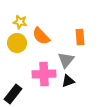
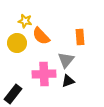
yellow star: moved 5 px right, 1 px up
